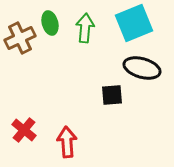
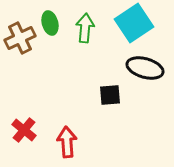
cyan square: rotated 12 degrees counterclockwise
black ellipse: moved 3 px right
black square: moved 2 px left
